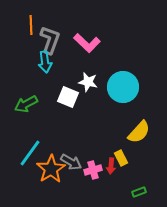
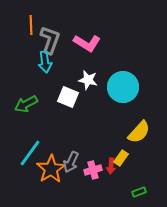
pink L-shape: rotated 12 degrees counterclockwise
white star: moved 2 px up
yellow rectangle: rotated 63 degrees clockwise
gray arrow: rotated 85 degrees clockwise
